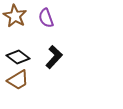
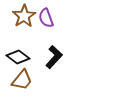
brown star: moved 9 px right; rotated 10 degrees clockwise
brown trapezoid: moved 4 px right; rotated 20 degrees counterclockwise
